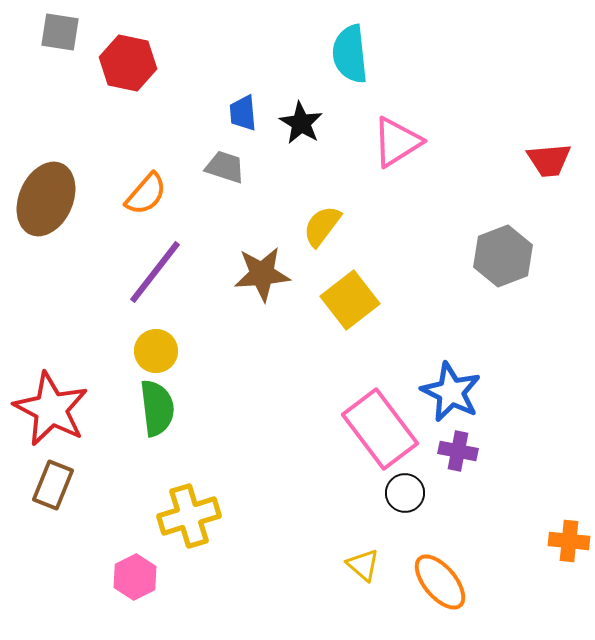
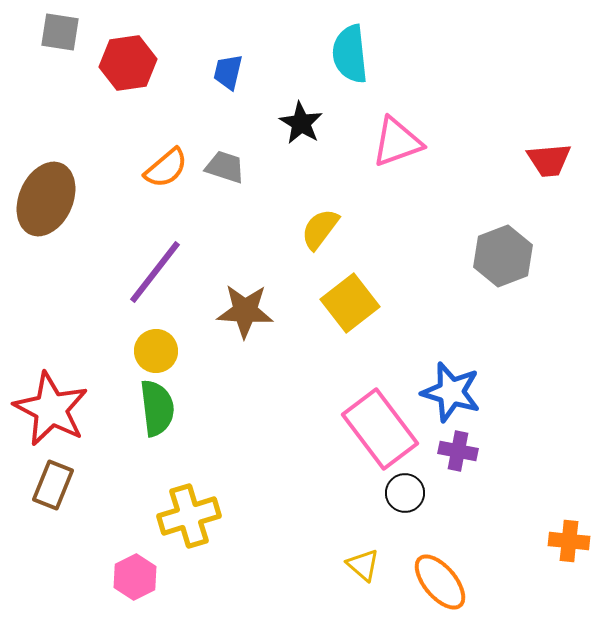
red hexagon: rotated 20 degrees counterclockwise
blue trapezoid: moved 15 px left, 41 px up; rotated 18 degrees clockwise
pink triangle: rotated 12 degrees clockwise
orange semicircle: moved 20 px right, 26 px up; rotated 9 degrees clockwise
yellow semicircle: moved 2 px left, 3 px down
brown star: moved 17 px left, 37 px down; rotated 8 degrees clockwise
yellow square: moved 3 px down
blue star: rotated 10 degrees counterclockwise
